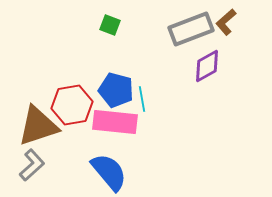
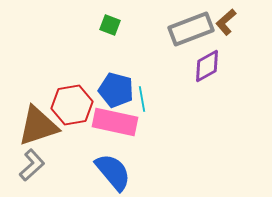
pink rectangle: rotated 6 degrees clockwise
blue semicircle: moved 4 px right
